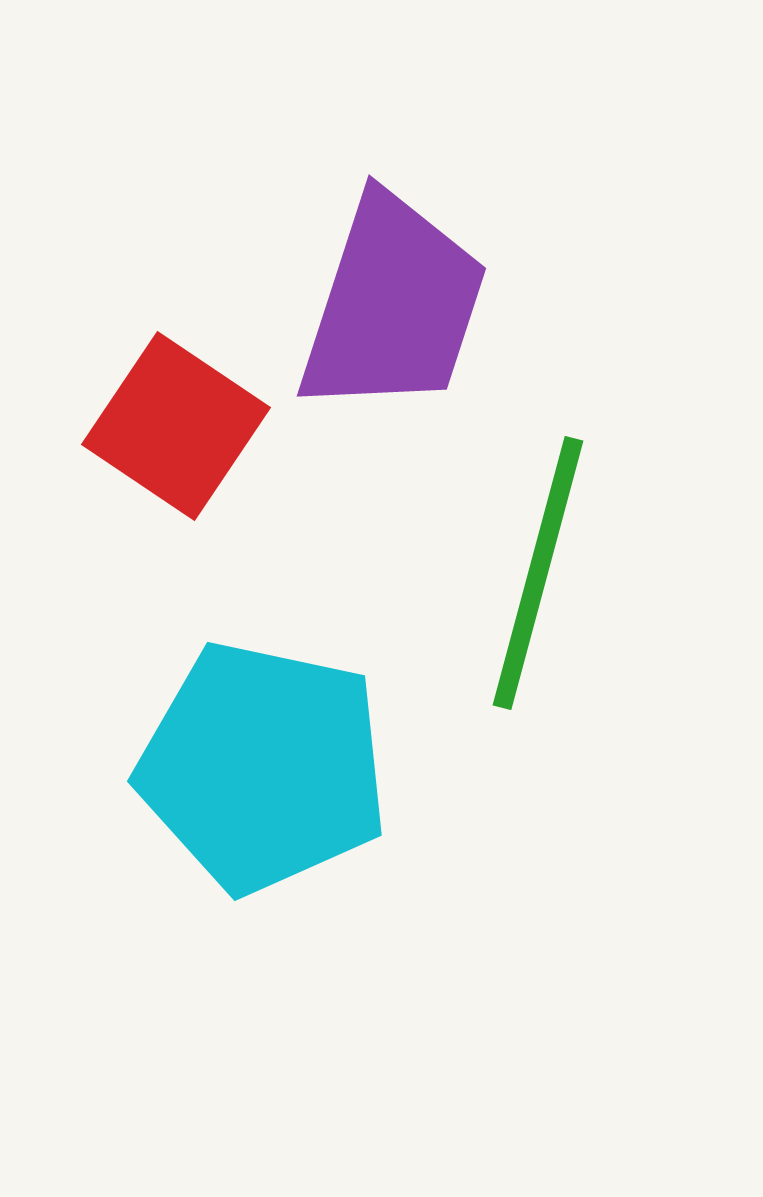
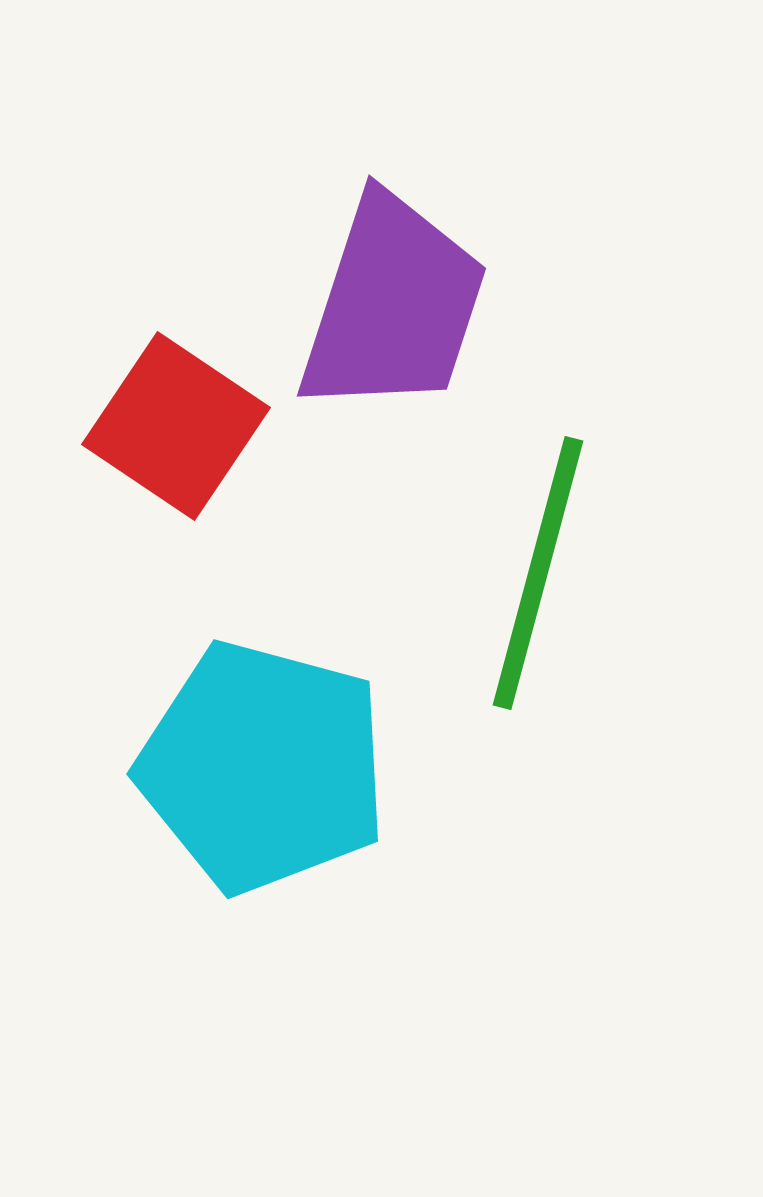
cyan pentagon: rotated 3 degrees clockwise
